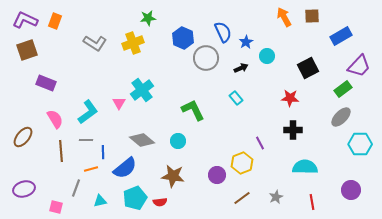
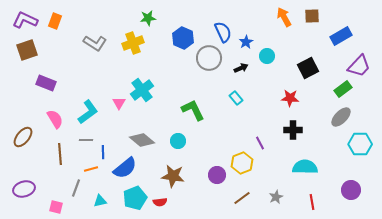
gray circle at (206, 58): moved 3 px right
brown line at (61, 151): moved 1 px left, 3 px down
